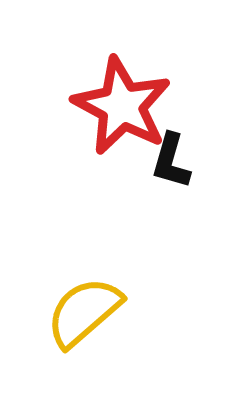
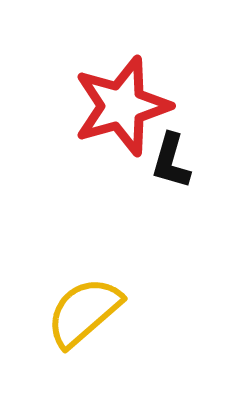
red star: rotated 28 degrees clockwise
